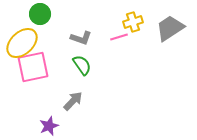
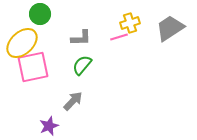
yellow cross: moved 3 px left, 1 px down
gray L-shape: rotated 20 degrees counterclockwise
green semicircle: rotated 105 degrees counterclockwise
